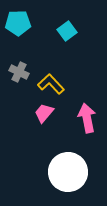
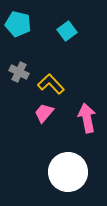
cyan pentagon: moved 1 px down; rotated 15 degrees clockwise
